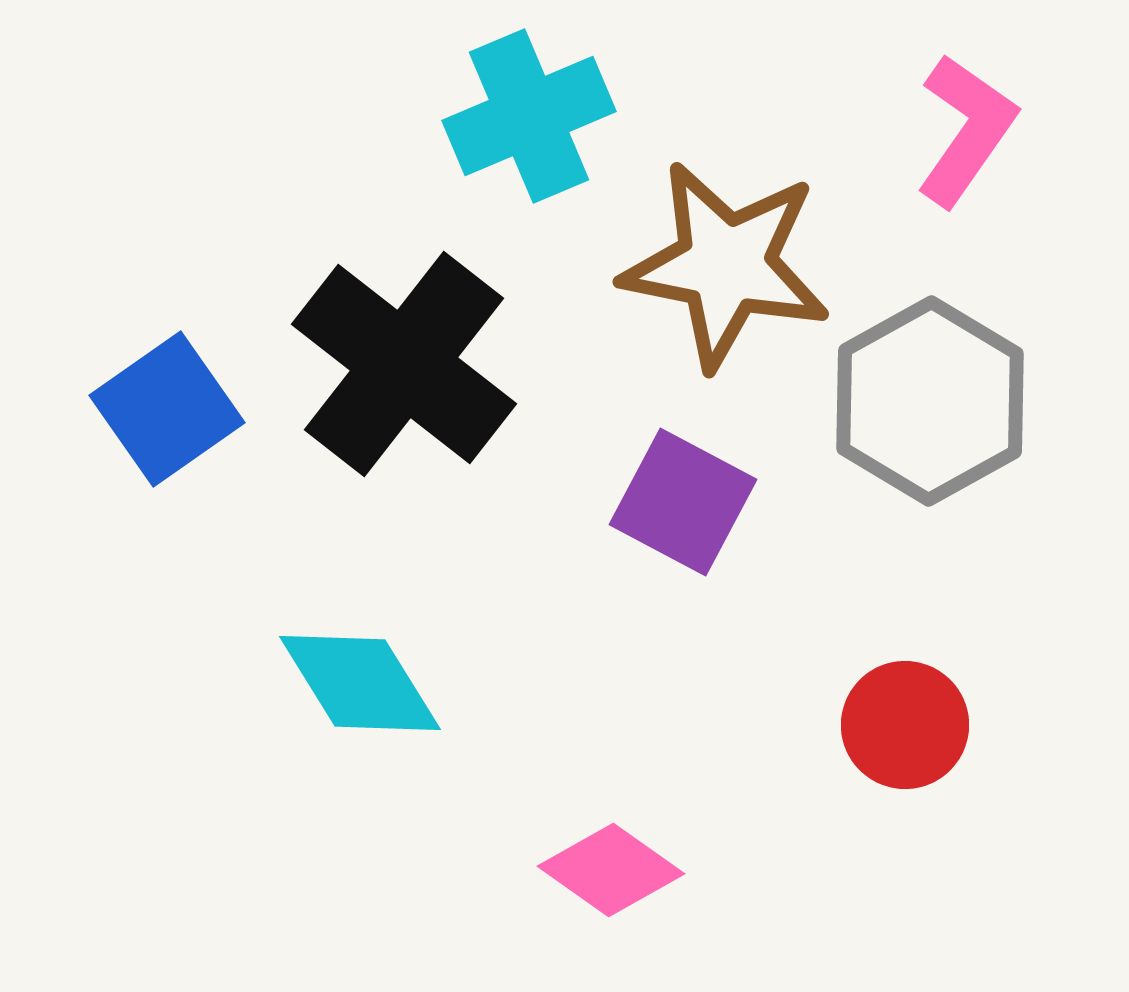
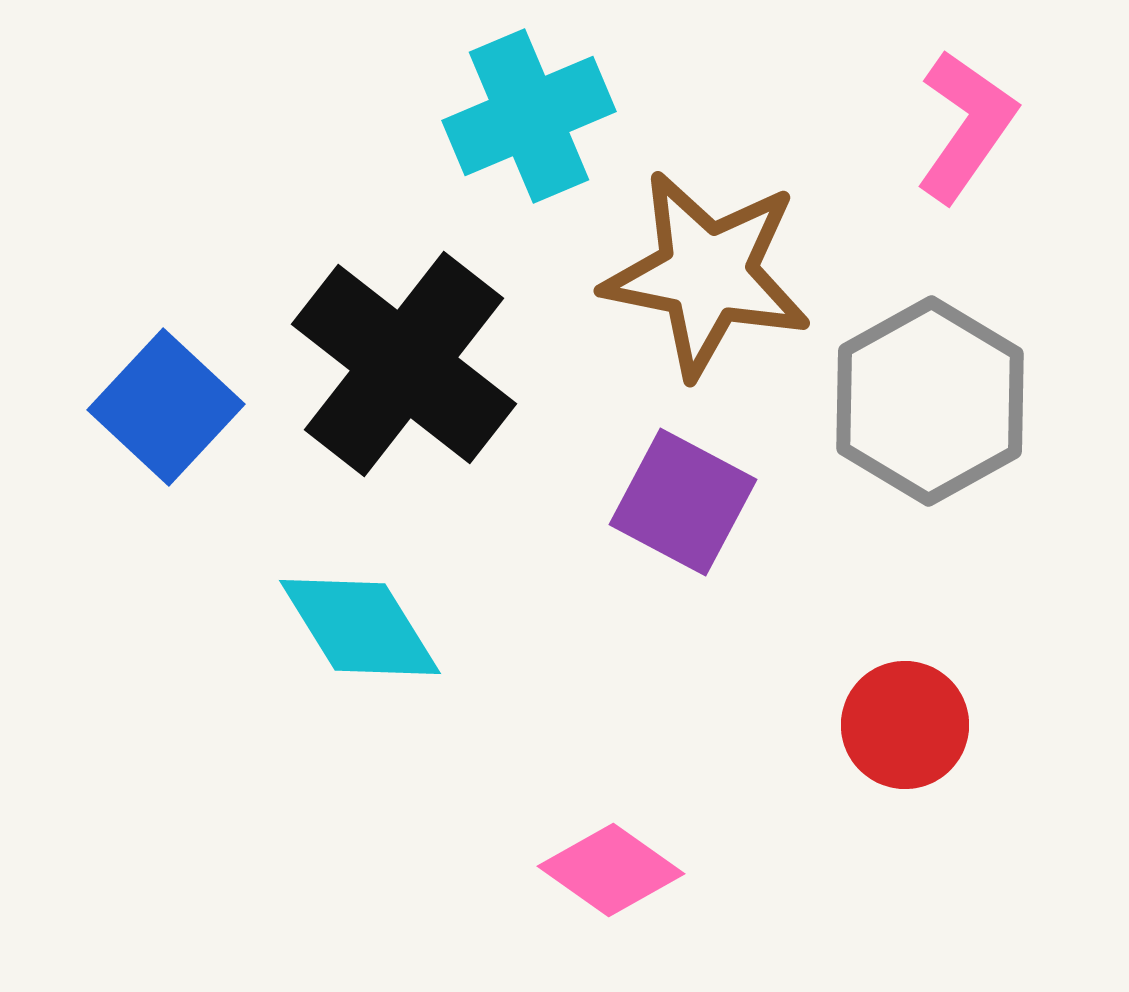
pink L-shape: moved 4 px up
brown star: moved 19 px left, 9 px down
blue square: moved 1 px left, 2 px up; rotated 12 degrees counterclockwise
cyan diamond: moved 56 px up
